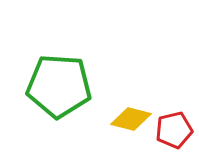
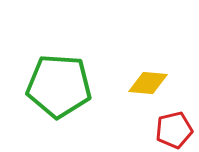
yellow diamond: moved 17 px right, 36 px up; rotated 9 degrees counterclockwise
